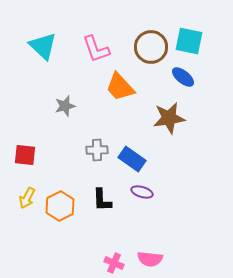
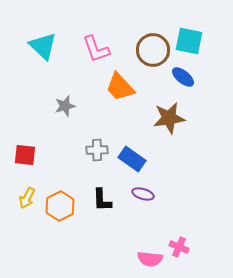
brown circle: moved 2 px right, 3 px down
purple ellipse: moved 1 px right, 2 px down
pink cross: moved 65 px right, 16 px up
